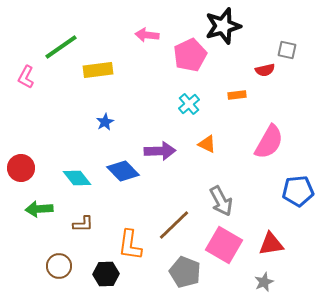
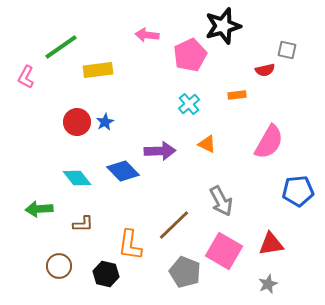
red circle: moved 56 px right, 46 px up
pink square: moved 6 px down
black hexagon: rotated 15 degrees clockwise
gray star: moved 4 px right, 2 px down
